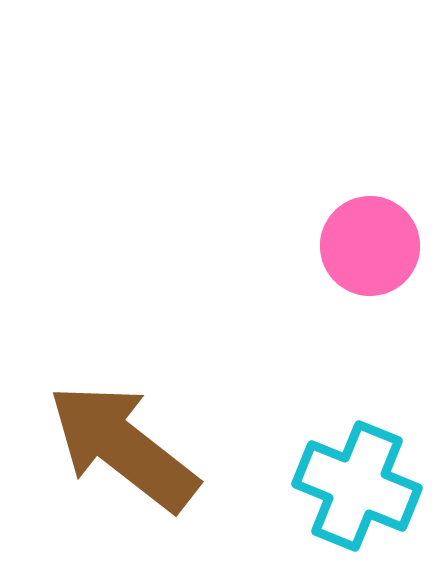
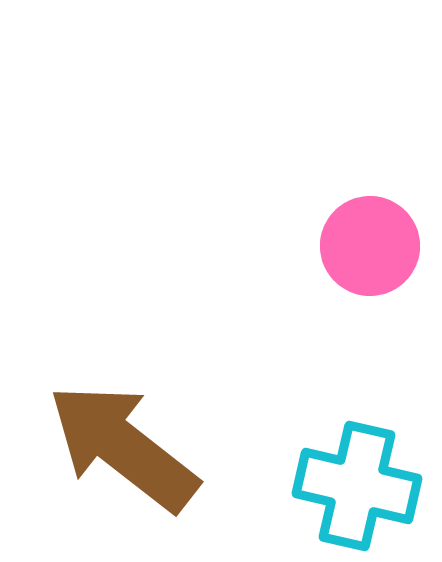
cyan cross: rotated 9 degrees counterclockwise
